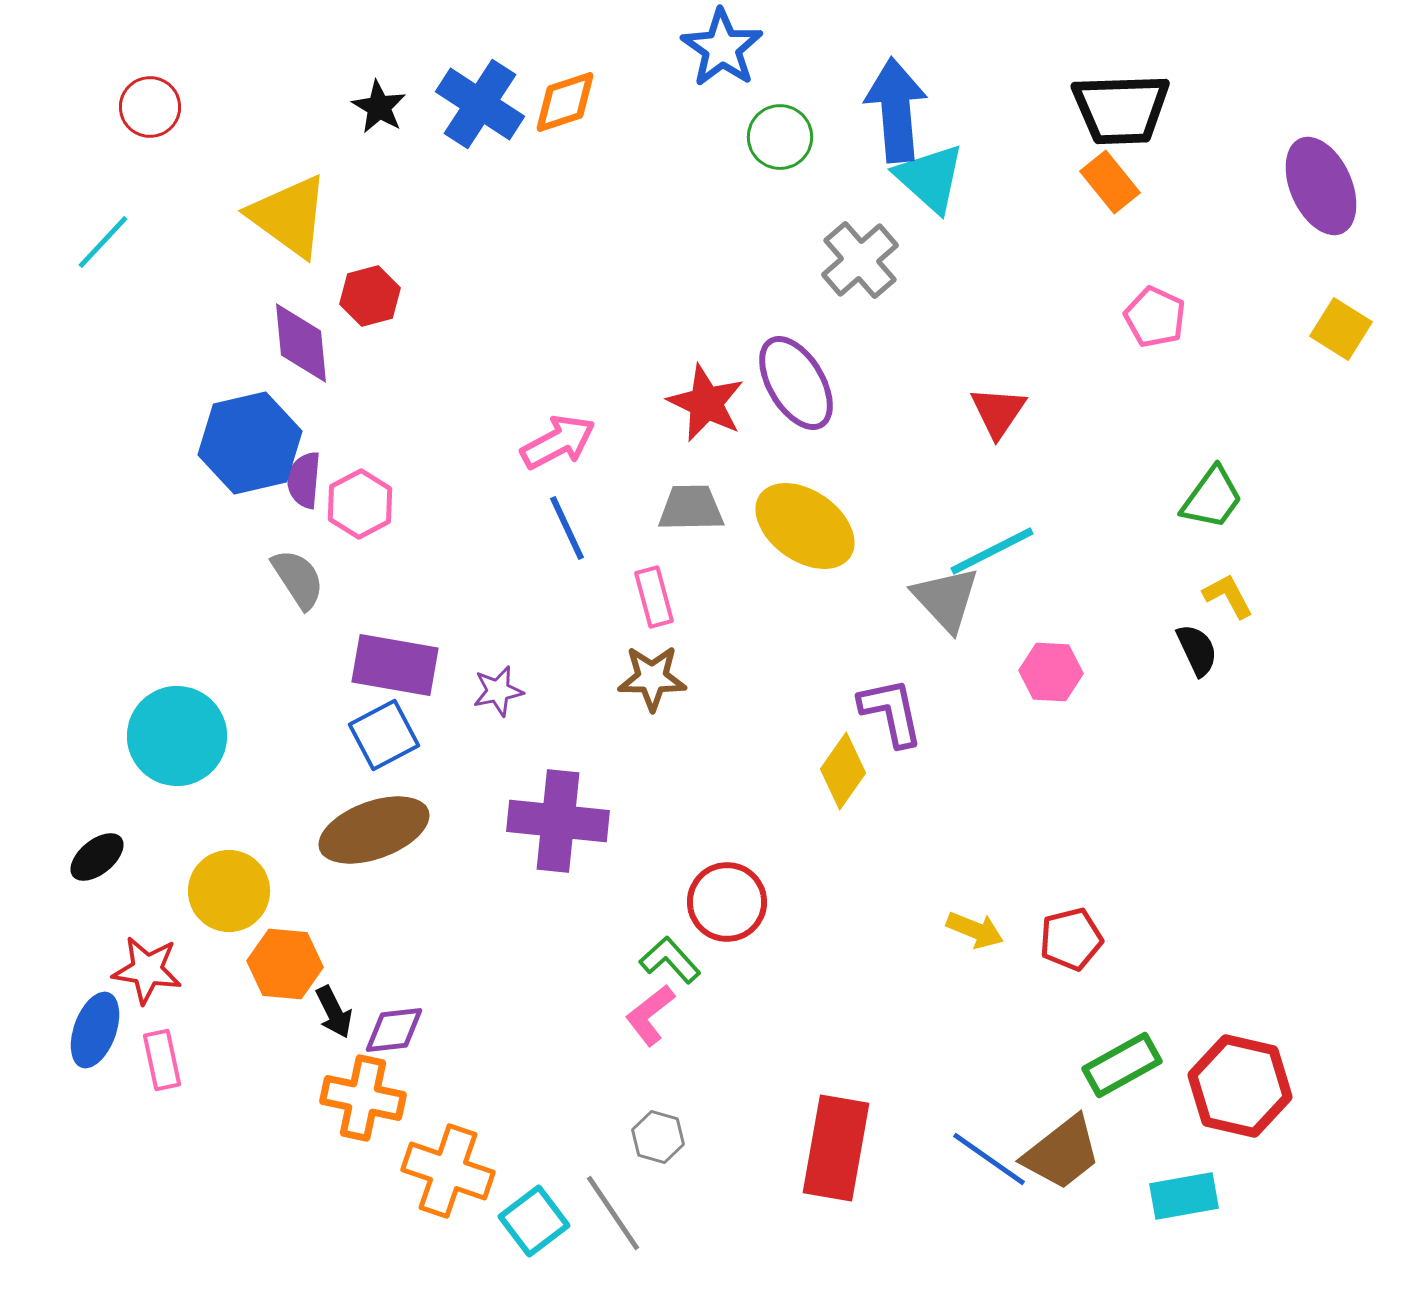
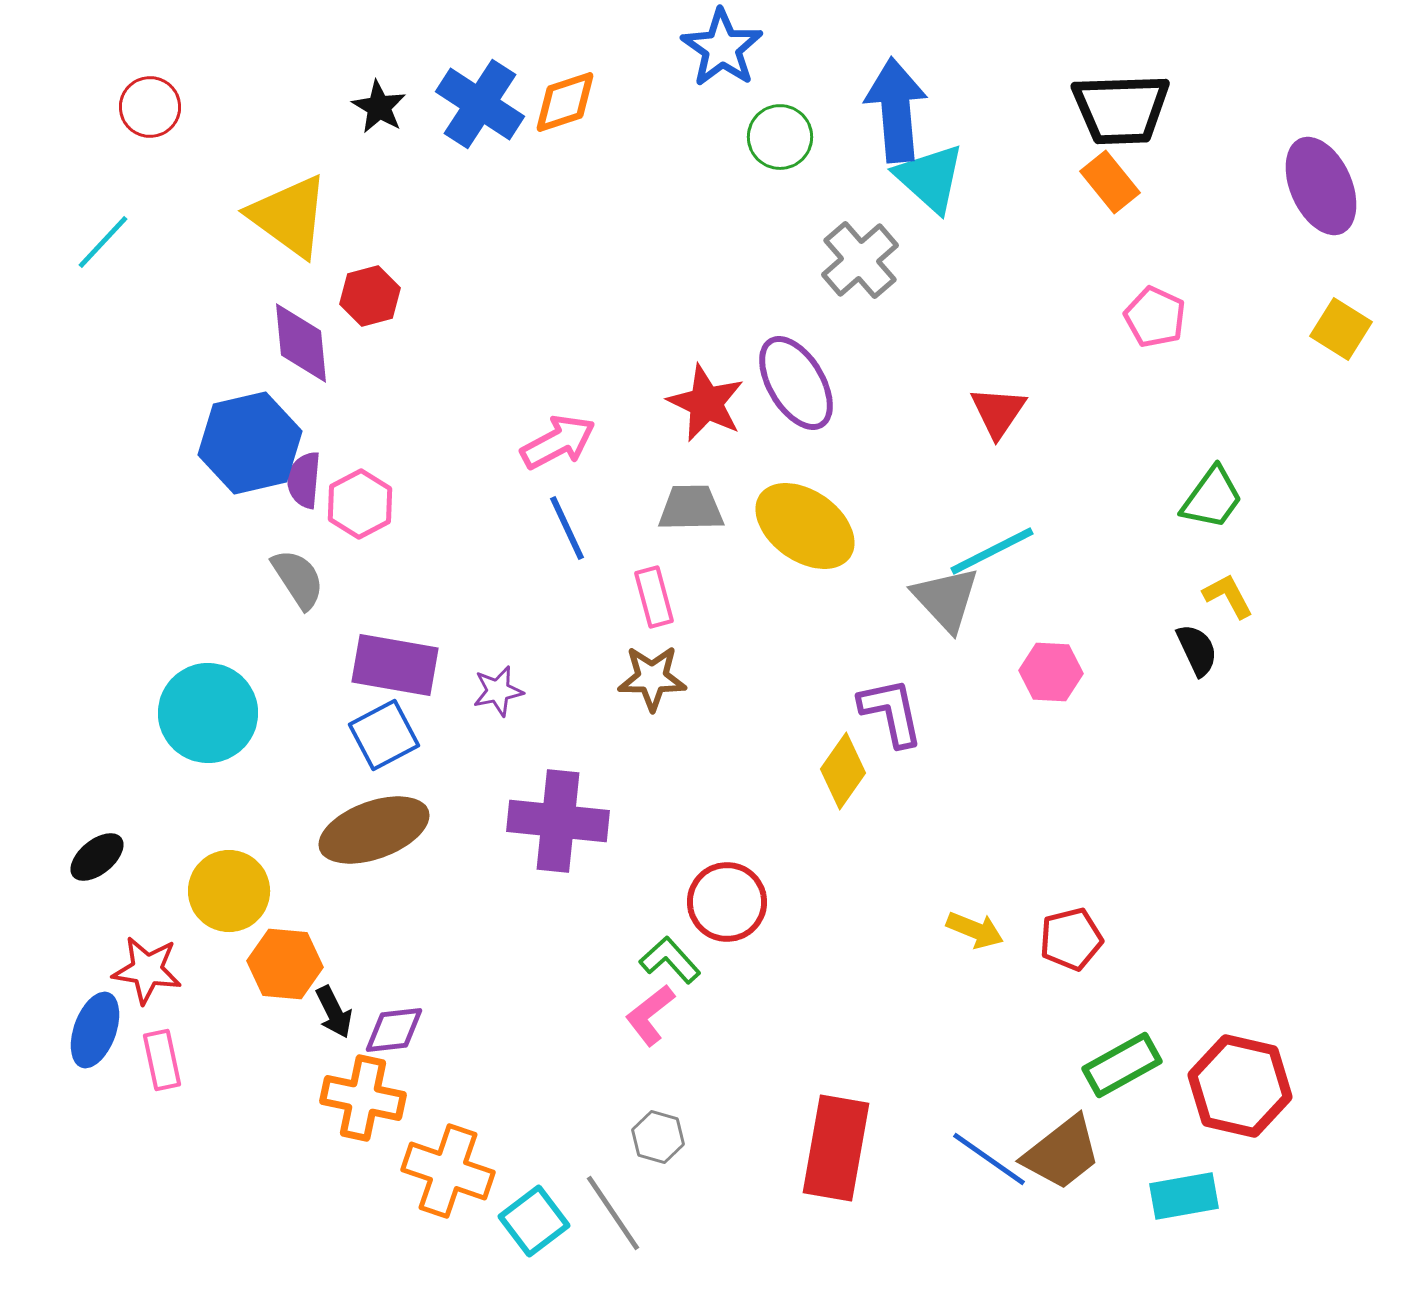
cyan circle at (177, 736): moved 31 px right, 23 px up
